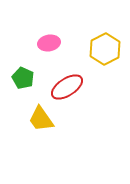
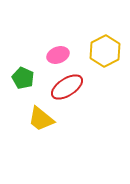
pink ellipse: moved 9 px right, 12 px down; rotated 10 degrees counterclockwise
yellow hexagon: moved 2 px down
yellow trapezoid: rotated 16 degrees counterclockwise
